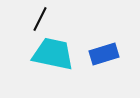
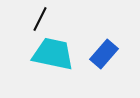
blue rectangle: rotated 32 degrees counterclockwise
